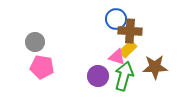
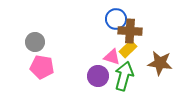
pink triangle: moved 5 px left
brown star: moved 5 px right, 4 px up; rotated 10 degrees clockwise
